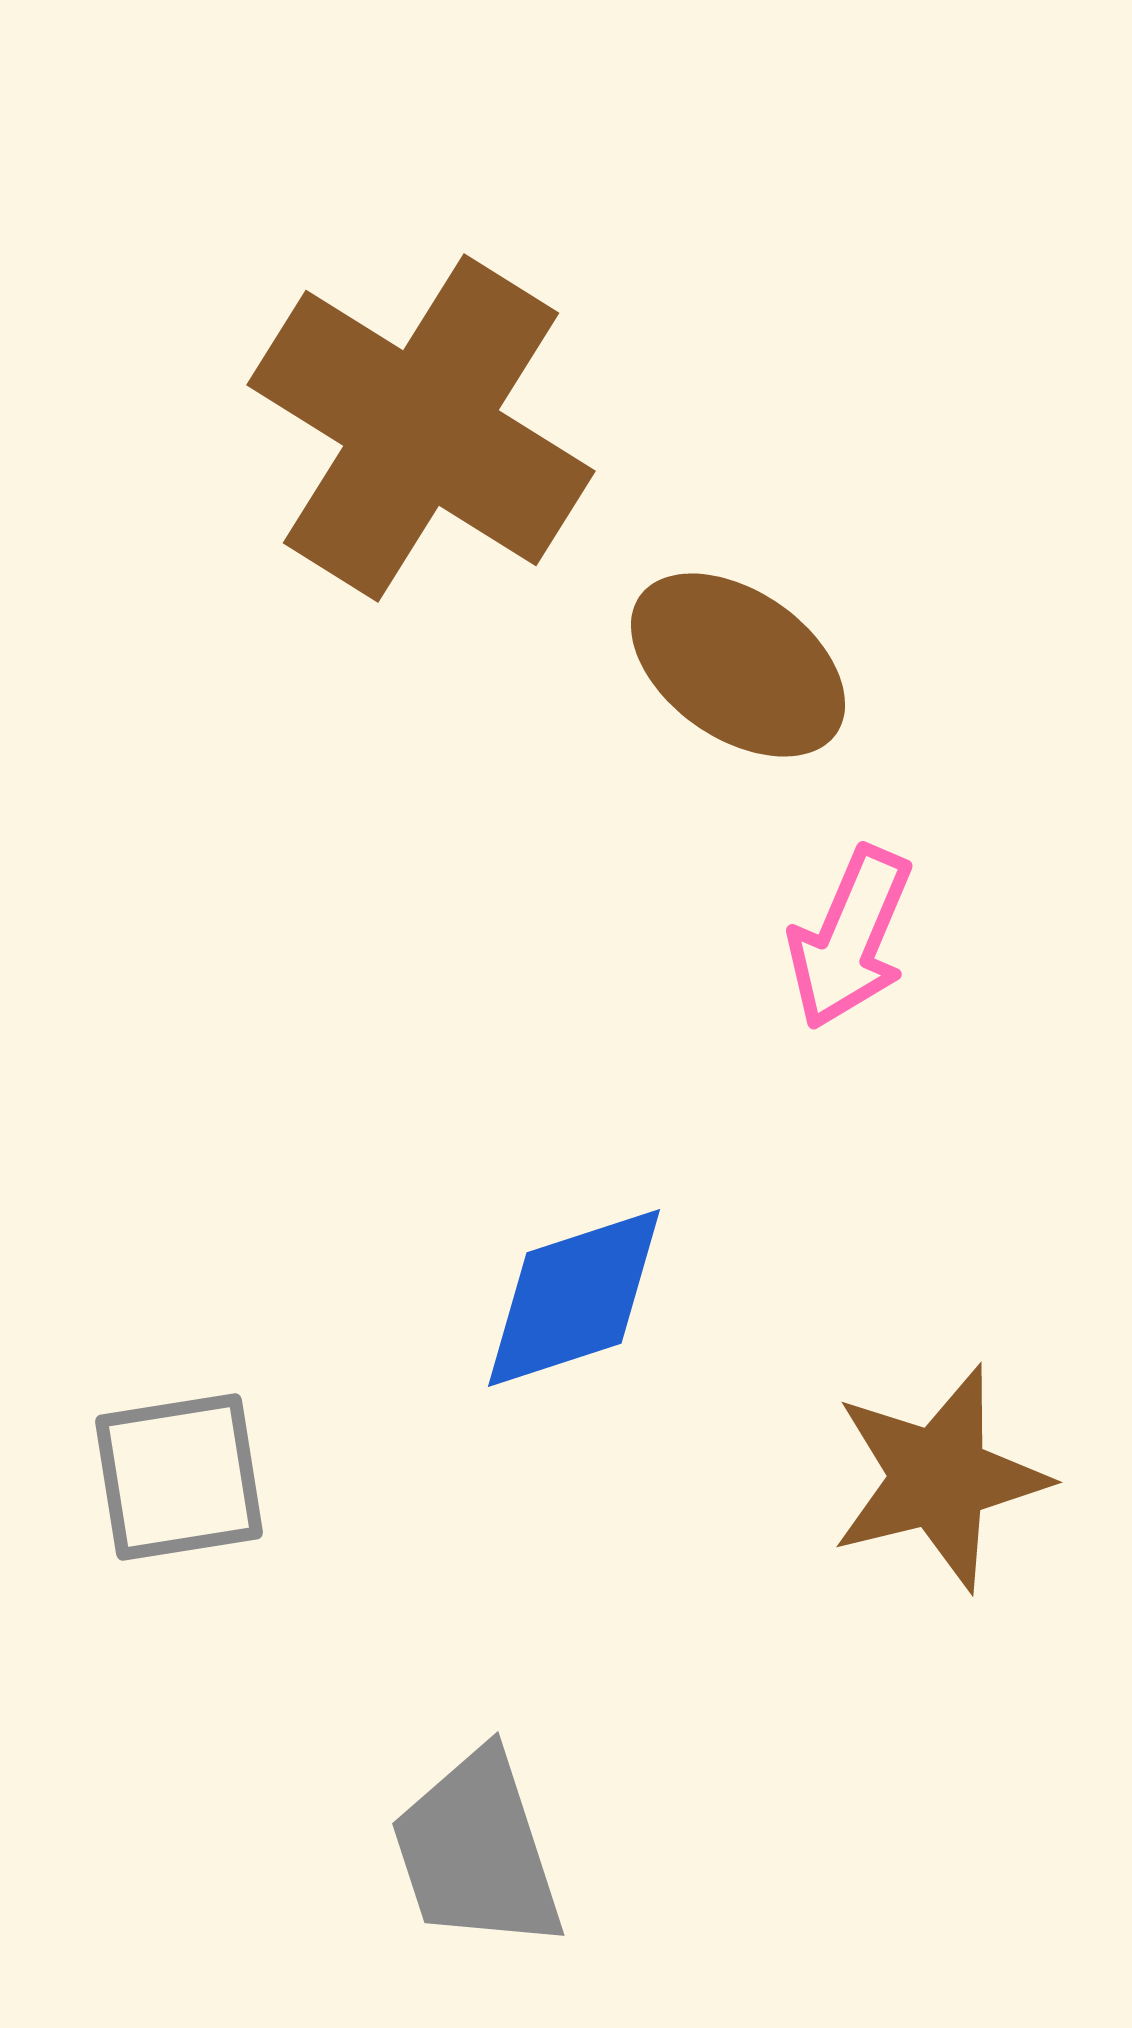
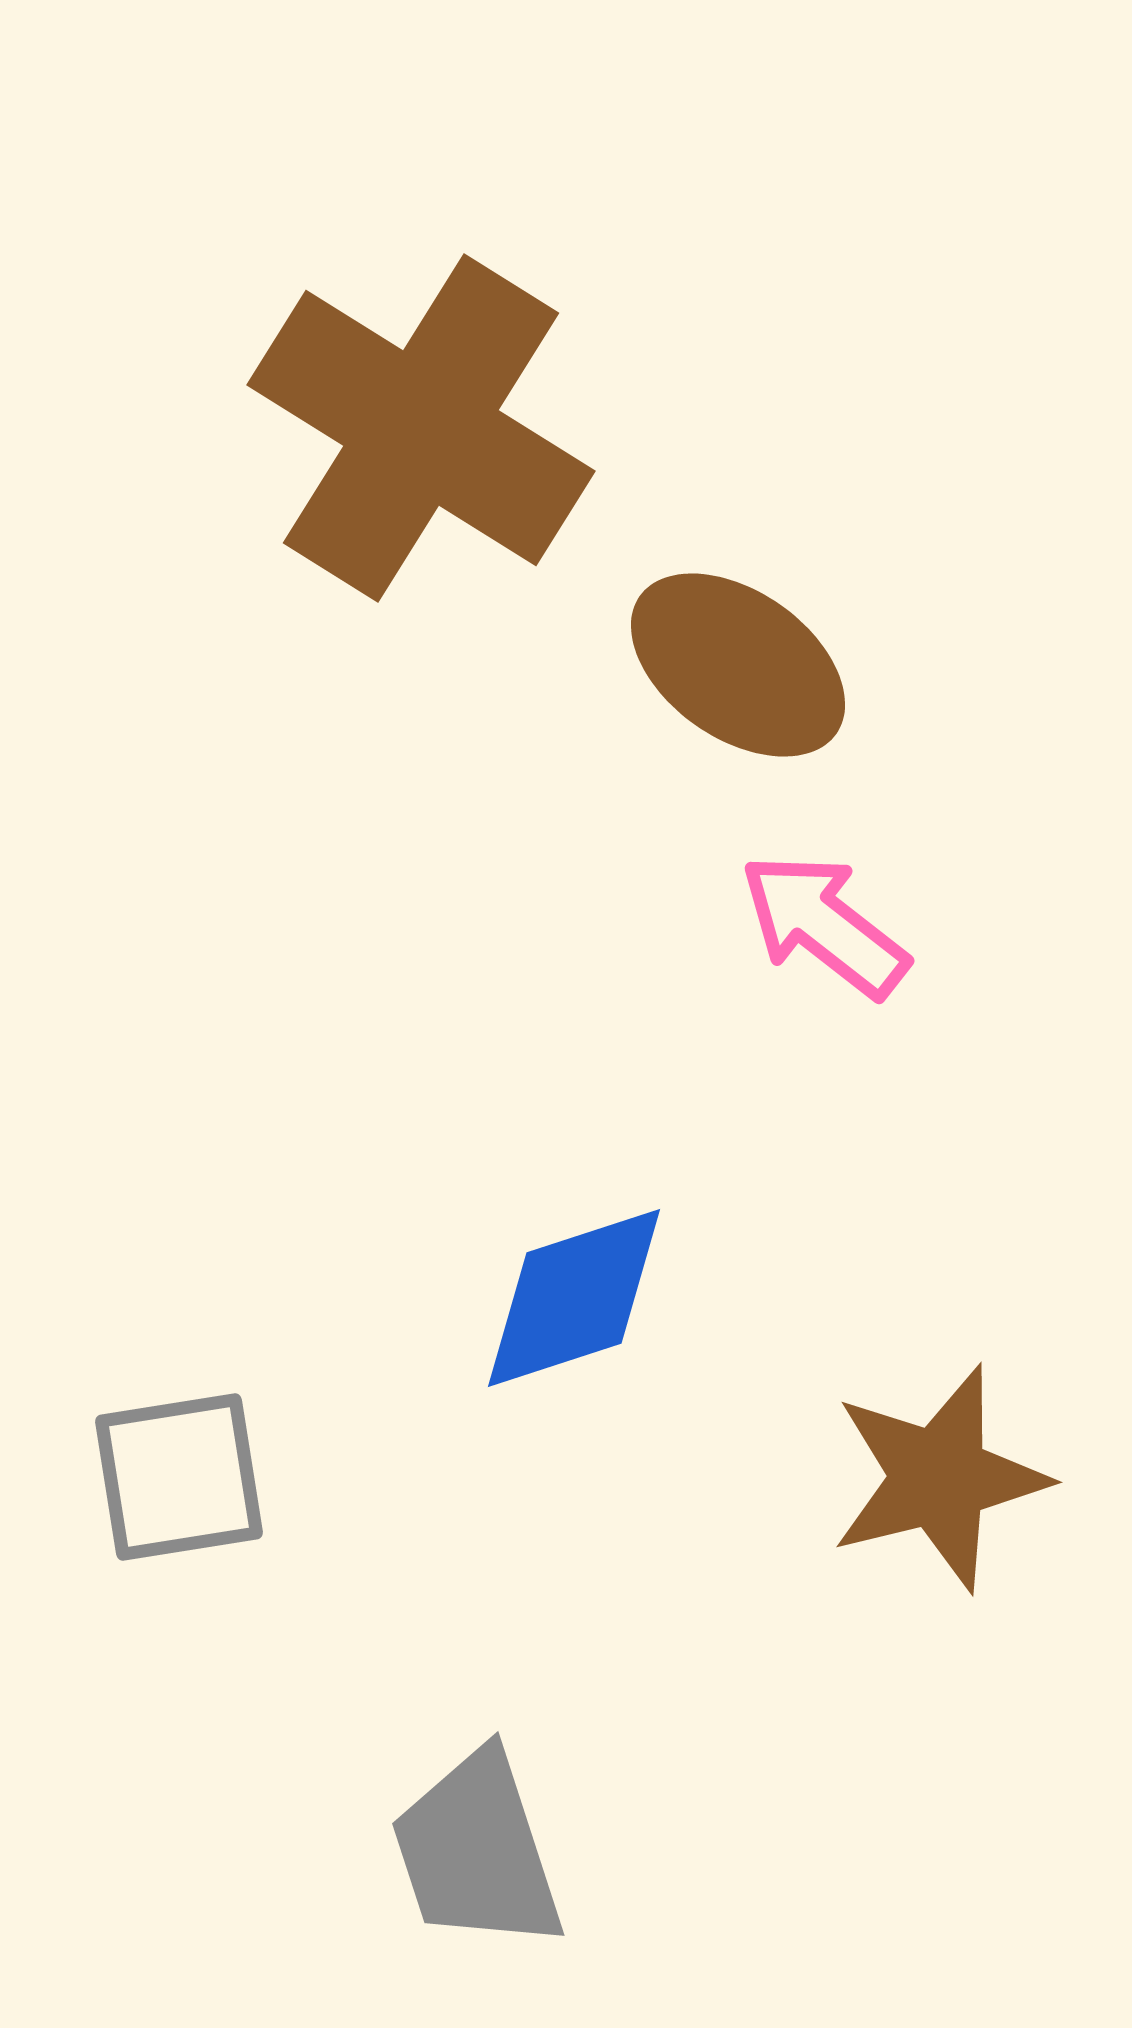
pink arrow: moved 26 px left, 13 px up; rotated 105 degrees clockwise
